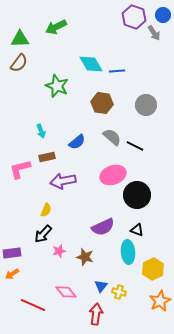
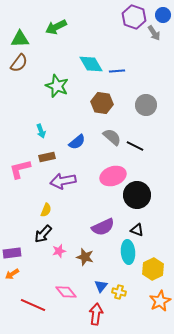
pink ellipse: moved 1 px down
